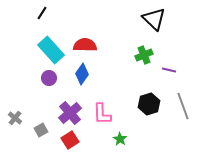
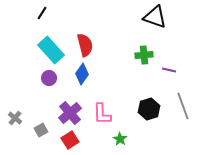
black triangle: moved 1 px right, 2 px up; rotated 25 degrees counterclockwise
red semicircle: rotated 75 degrees clockwise
green cross: rotated 18 degrees clockwise
black hexagon: moved 5 px down
